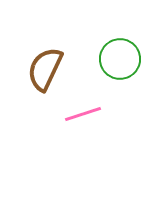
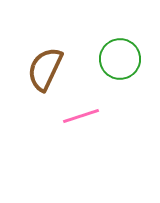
pink line: moved 2 px left, 2 px down
